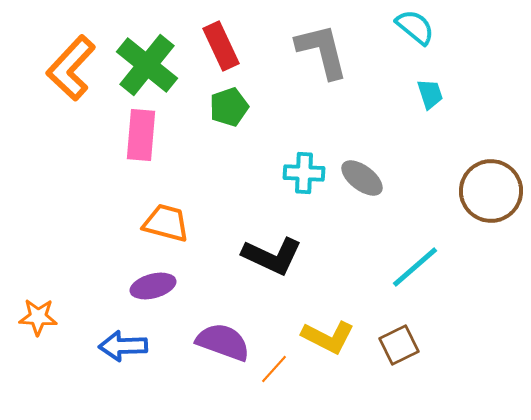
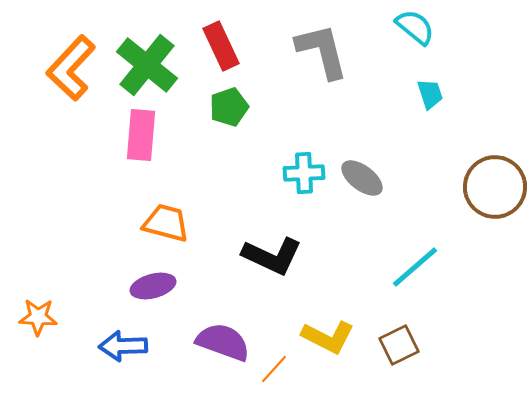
cyan cross: rotated 6 degrees counterclockwise
brown circle: moved 4 px right, 4 px up
